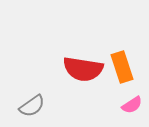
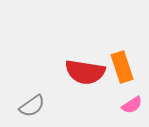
red semicircle: moved 2 px right, 3 px down
